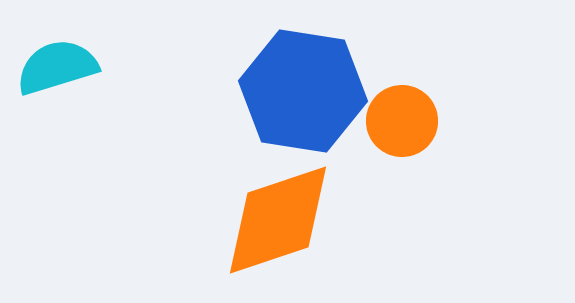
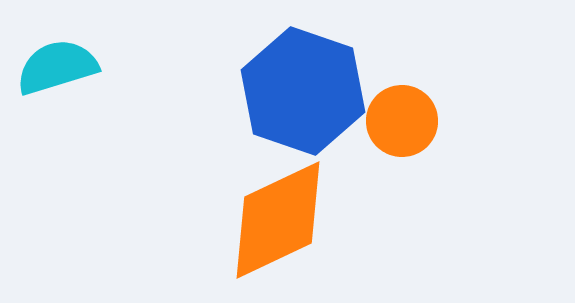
blue hexagon: rotated 10 degrees clockwise
orange diamond: rotated 7 degrees counterclockwise
